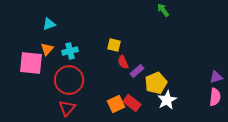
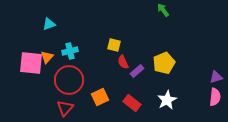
orange triangle: moved 8 px down
yellow pentagon: moved 8 px right, 20 px up
orange square: moved 16 px left, 7 px up
red triangle: moved 2 px left
